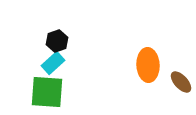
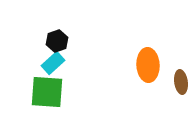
brown ellipse: rotated 35 degrees clockwise
